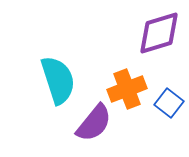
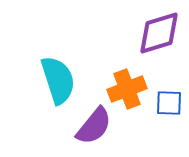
blue square: rotated 36 degrees counterclockwise
purple semicircle: moved 3 px down
